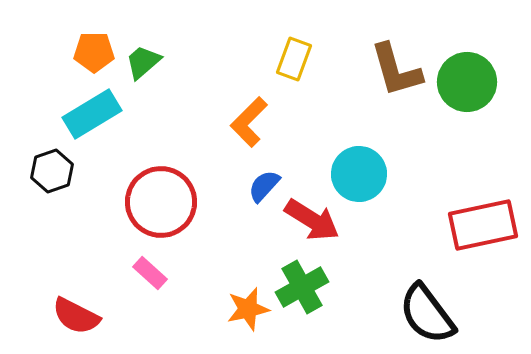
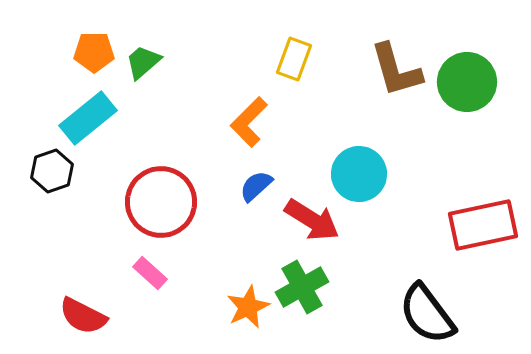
cyan rectangle: moved 4 px left, 4 px down; rotated 8 degrees counterclockwise
blue semicircle: moved 8 px left; rotated 6 degrees clockwise
orange star: moved 2 px up; rotated 12 degrees counterclockwise
red semicircle: moved 7 px right
